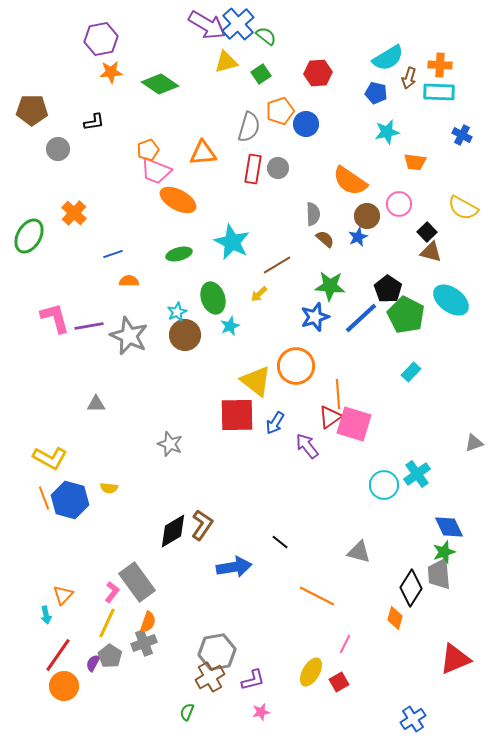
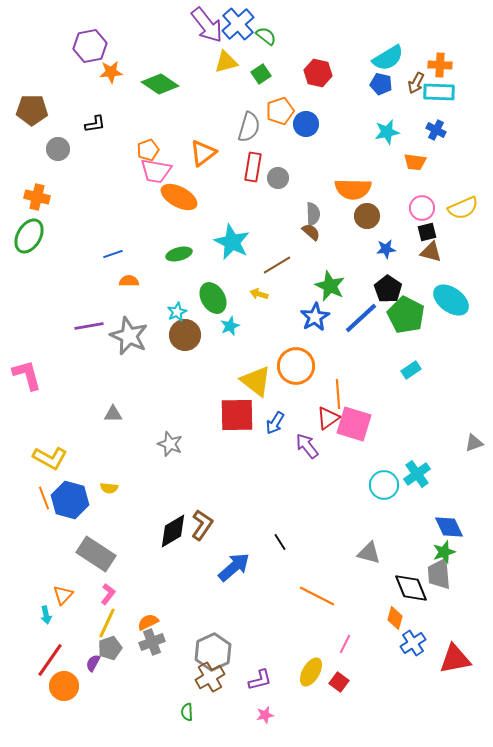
purple arrow at (207, 25): rotated 21 degrees clockwise
purple hexagon at (101, 39): moved 11 px left, 7 px down
red hexagon at (318, 73): rotated 16 degrees clockwise
brown arrow at (409, 78): moved 7 px right, 5 px down; rotated 10 degrees clockwise
blue pentagon at (376, 93): moved 5 px right, 9 px up
black L-shape at (94, 122): moved 1 px right, 2 px down
blue cross at (462, 135): moved 26 px left, 5 px up
orange triangle at (203, 153): rotated 32 degrees counterclockwise
gray circle at (278, 168): moved 10 px down
red rectangle at (253, 169): moved 2 px up
pink trapezoid at (156, 171): rotated 12 degrees counterclockwise
orange semicircle at (350, 181): moved 3 px right, 8 px down; rotated 33 degrees counterclockwise
orange ellipse at (178, 200): moved 1 px right, 3 px up
pink circle at (399, 204): moved 23 px right, 4 px down
yellow semicircle at (463, 208): rotated 52 degrees counterclockwise
orange cross at (74, 213): moved 37 px left, 16 px up; rotated 30 degrees counterclockwise
black square at (427, 232): rotated 30 degrees clockwise
blue star at (358, 237): moved 28 px right, 12 px down; rotated 18 degrees clockwise
brown semicircle at (325, 239): moved 14 px left, 7 px up
green star at (330, 286): rotated 20 degrees clockwise
yellow arrow at (259, 294): rotated 60 degrees clockwise
green ellipse at (213, 298): rotated 12 degrees counterclockwise
blue star at (315, 317): rotated 12 degrees counterclockwise
pink L-shape at (55, 318): moved 28 px left, 57 px down
cyan rectangle at (411, 372): moved 2 px up; rotated 12 degrees clockwise
gray triangle at (96, 404): moved 17 px right, 10 px down
red triangle at (330, 417): moved 2 px left, 1 px down
black line at (280, 542): rotated 18 degrees clockwise
gray triangle at (359, 552): moved 10 px right, 1 px down
blue arrow at (234, 567): rotated 32 degrees counterclockwise
gray rectangle at (137, 582): moved 41 px left, 28 px up; rotated 21 degrees counterclockwise
black diamond at (411, 588): rotated 54 degrees counterclockwise
pink L-shape at (112, 592): moved 4 px left, 2 px down
orange semicircle at (148, 622): rotated 135 degrees counterclockwise
gray cross at (144, 643): moved 8 px right, 1 px up
gray hexagon at (217, 652): moved 4 px left; rotated 15 degrees counterclockwise
red line at (58, 655): moved 8 px left, 5 px down
gray pentagon at (110, 656): moved 8 px up; rotated 20 degrees clockwise
red triangle at (455, 659): rotated 12 degrees clockwise
purple L-shape at (253, 680): moved 7 px right
red square at (339, 682): rotated 24 degrees counterclockwise
green semicircle at (187, 712): rotated 24 degrees counterclockwise
pink star at (261, 712): moved 4 px right, 3 px down
blue cross at (413, 719): moved 76 px up
